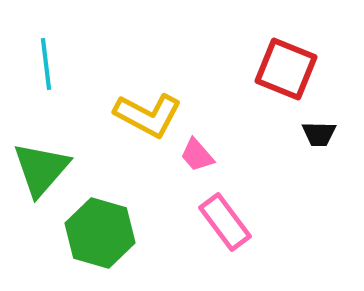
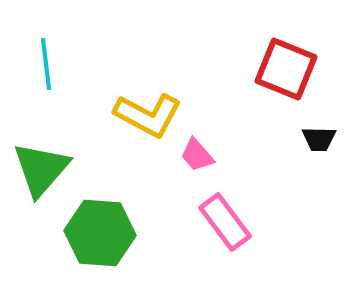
black trapezoid: moved 5 px down
green hexagon: rotated 12 degrees counterclockwise
